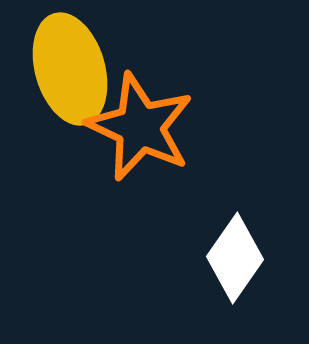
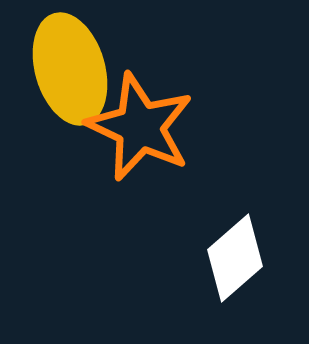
white diamond: rotated 14 degrees clockwise
